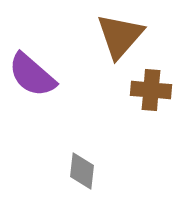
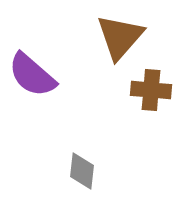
brown triangle: moved 1 px down
